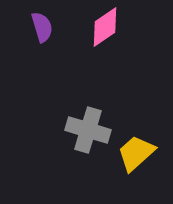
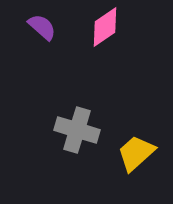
purple semicircle: rotated 32 degrees counterclockwise
gray cross: moved 11 px left
